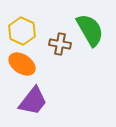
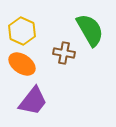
brown cross: moved 4 px right, 9 px down
